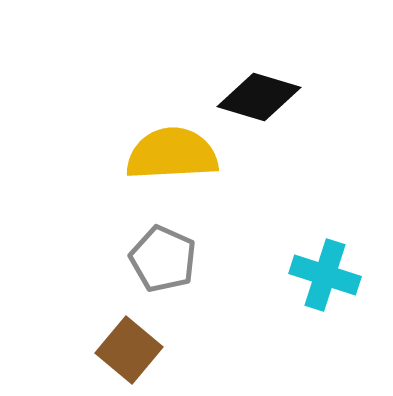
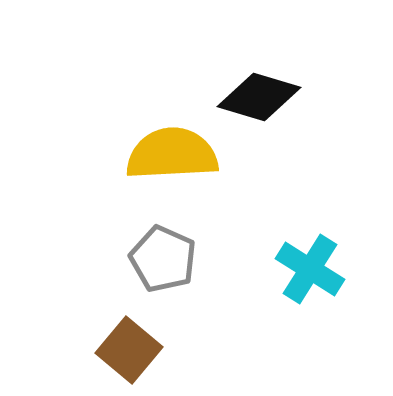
cyan cross: moved 15 px left, 6 px up; rotated 14 degrees clockwise
